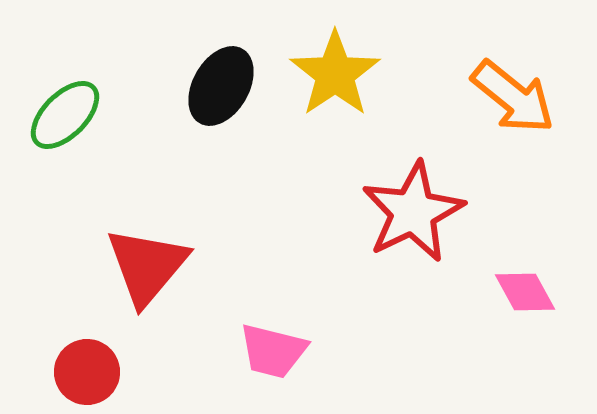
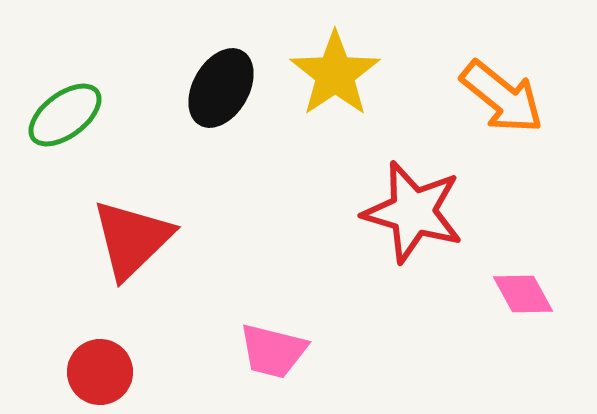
black ellipse: moved 2 px down
orange arrow: moved 11 px left
green ellipse: rotated 8 degrees clockwise
red star: rotated 30 degrees counterclockwise
red triangle: moved 15 px left, 27 px up; rotated 6 degrees clockwise
pink diamond: moved 2 px left, 2 px down
red circle: moved 13 px right
